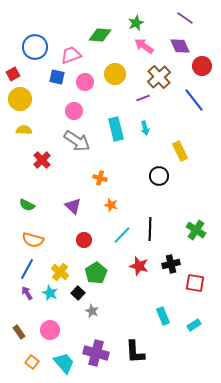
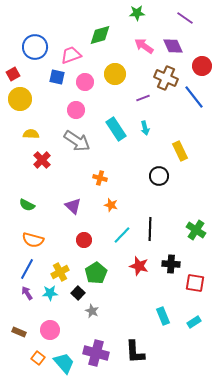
green star at (136, 23): moved 1 px right, 10 px up; rotated 21 degrees clockwise
green diamond at (100, 35): rotated 20 degrees counterclockwise
purple diamond at (180, 46): moved 7 px left
brown cross at (159, 77): moved 7 px right, 1 px down; rotated 25 degrees counterclockwise
blue line at (194, 100): moved 3 px up
pink circle at (74, 111): moved 2 px right, 1 px up
cyan rectangle at (116, 129): rotated 20 degrees counterclockwise
yellow semicircle at (24, 130): moved 7 px right, 4 px down
black cross at (171, 264): rotated 18 degrees clockwise
yellow cross at (60, 272): rotated 24 degrees clockwise
cyan star at (50, 293): rotated 28 degrees counterclockwise
cyan rectangle at (194, 325): moved 3 px up
brown rectangle at (19, 332): rotated 32 degrees counterclockwise
orange square at (32, 362): moved 6 px right, 4 px up
